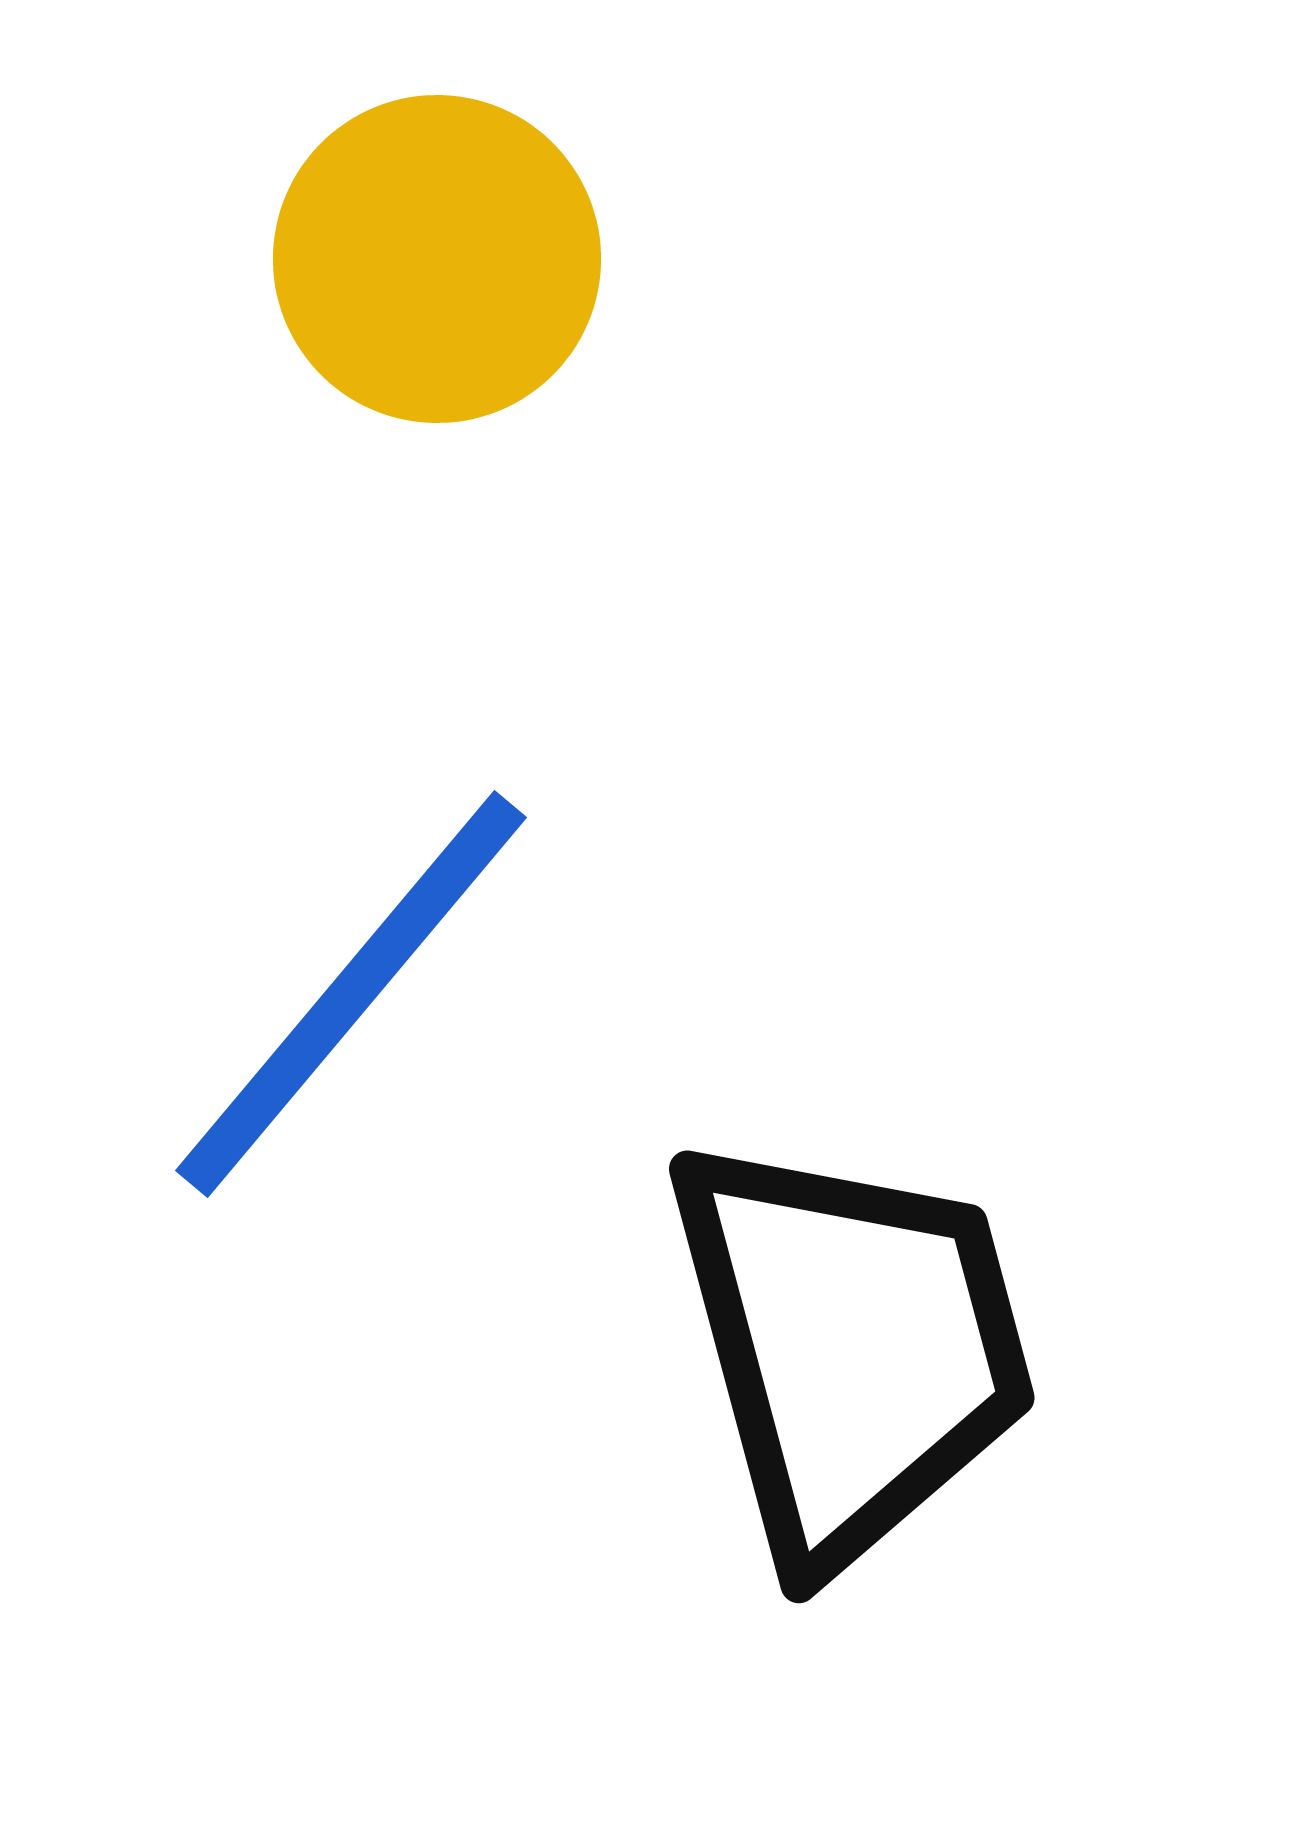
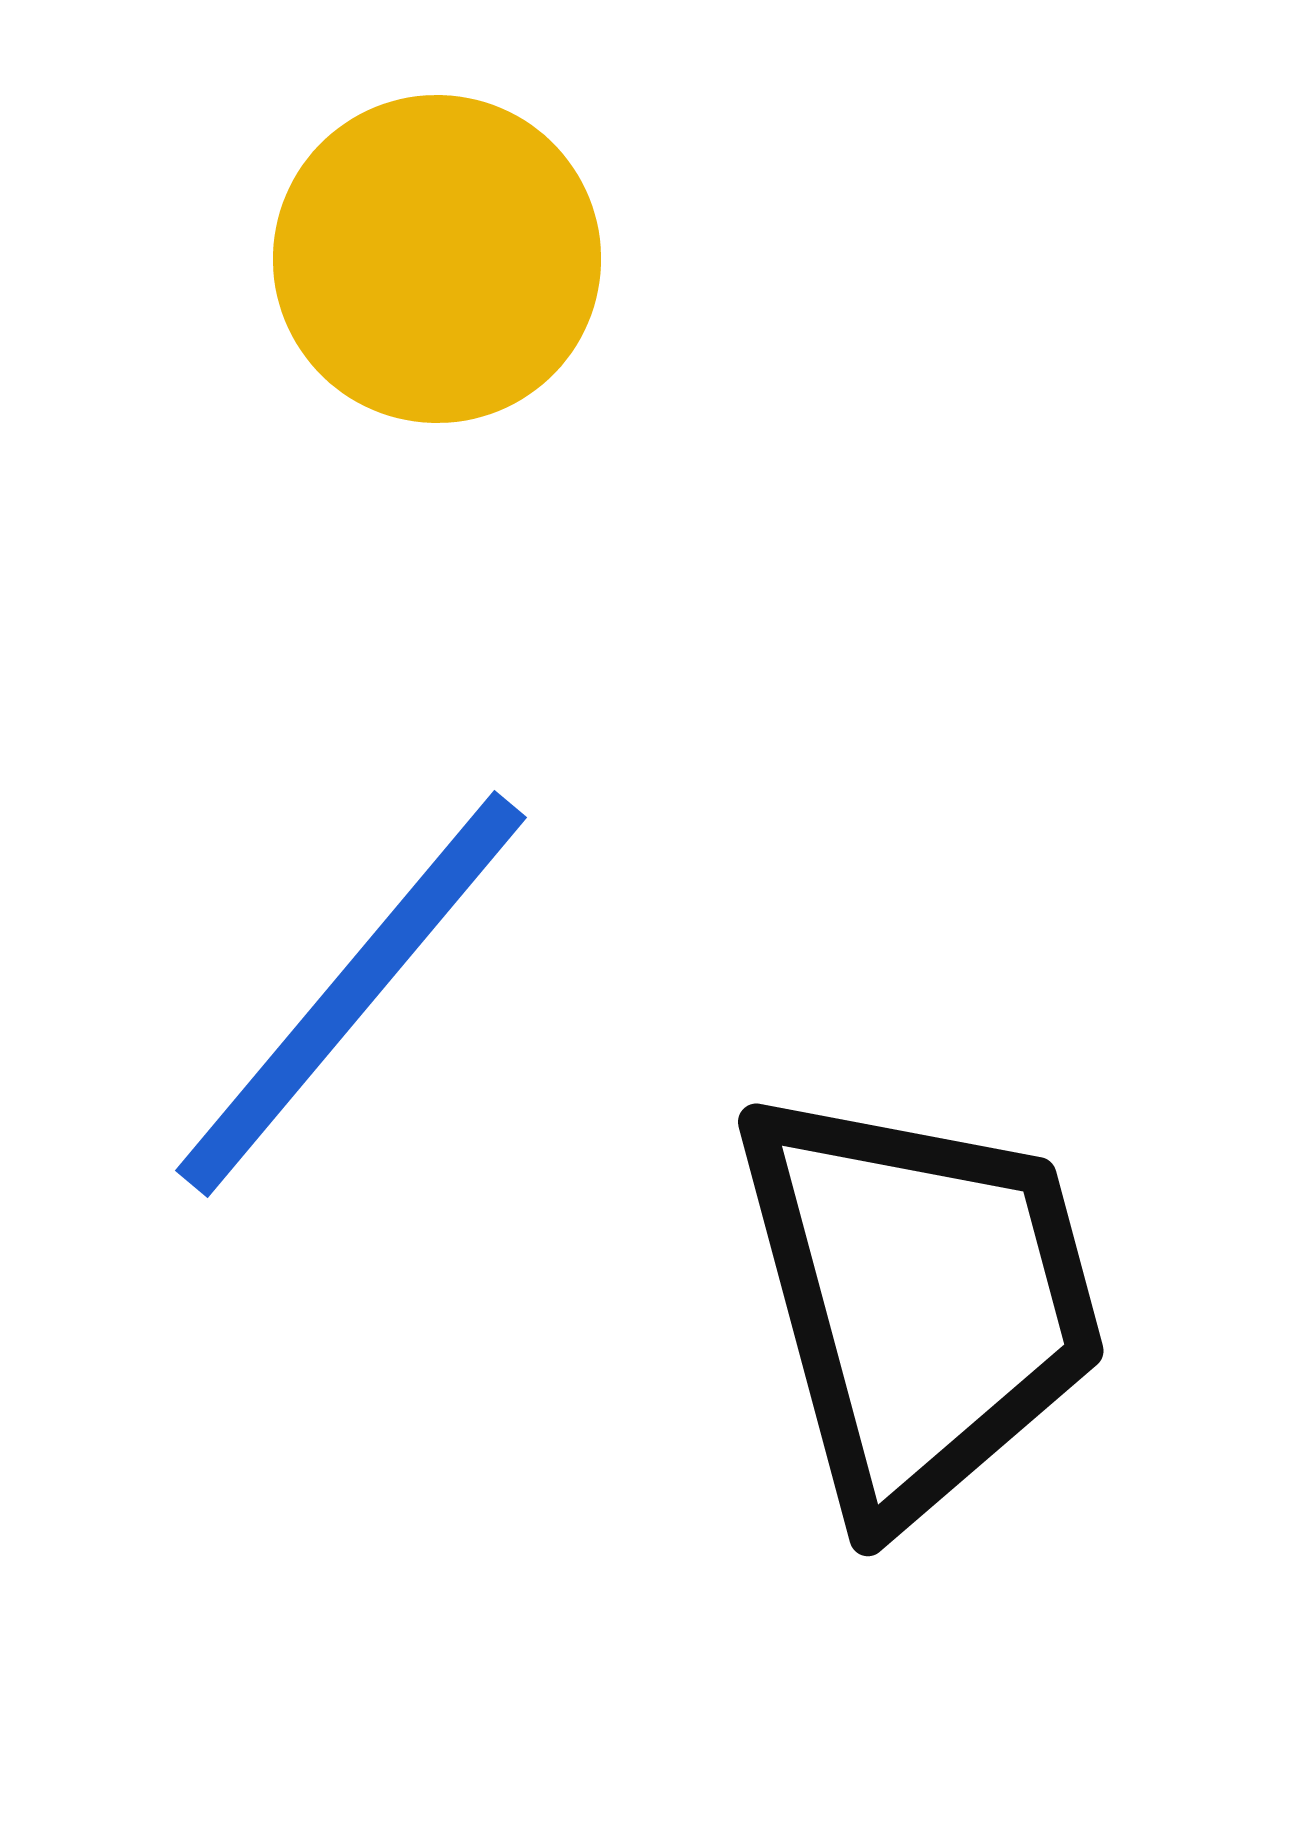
black trapezoid: moved 69 px right, 47 px up
